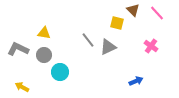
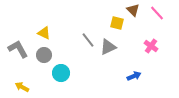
yellow triangle: rotated 16 degrees clockwise
gray L-shape: rotated 35 degrees clockwise
cyan circle: moved 1 px right, 1 px down
blue arrow: moved 2 px left, 5 px up
